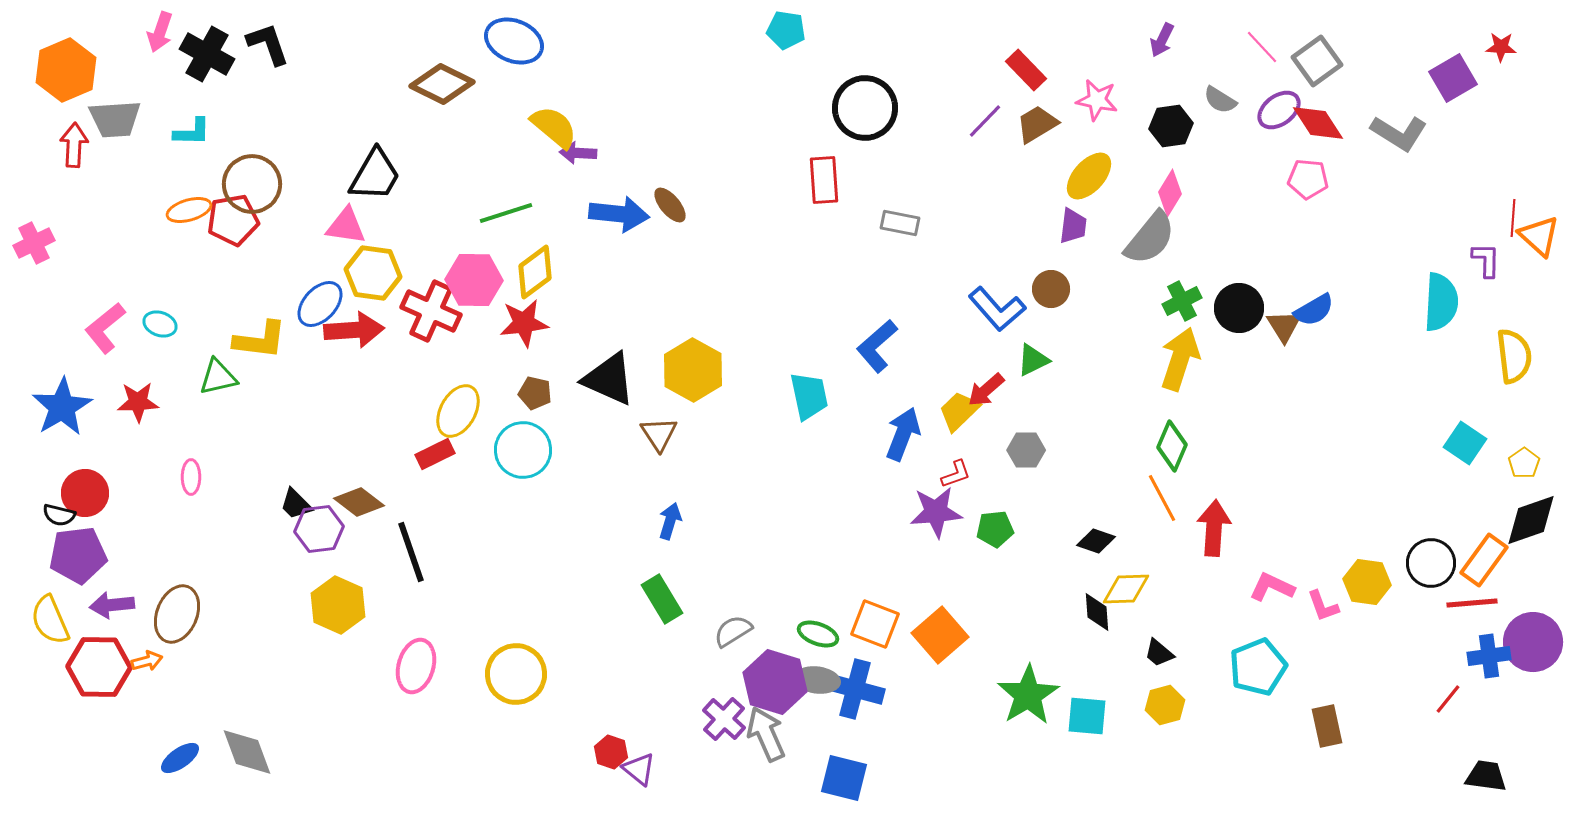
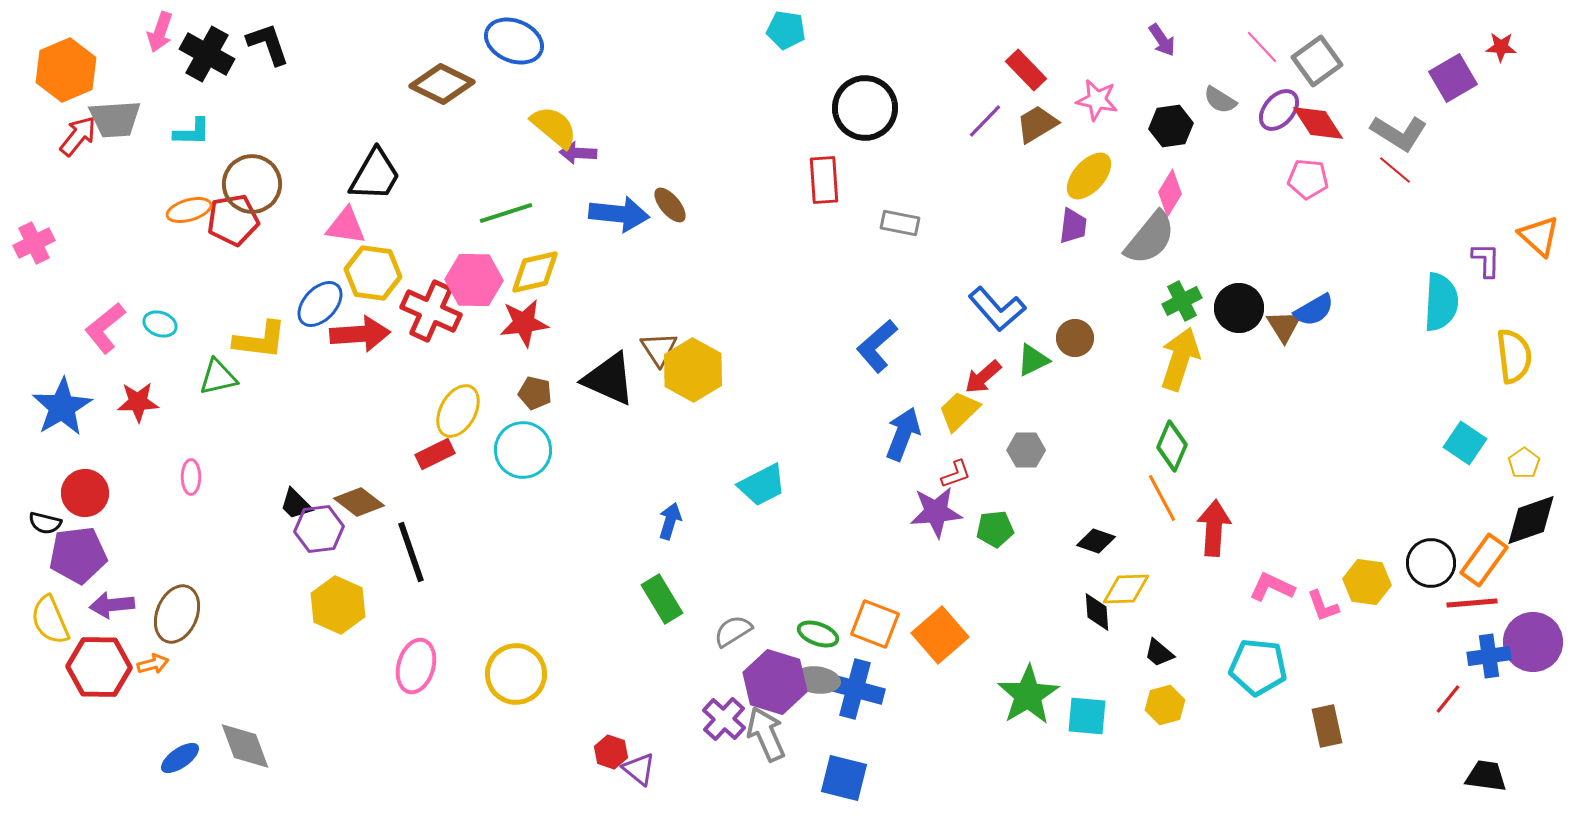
purple arrow at (1162, 40): rotated 60 degrees counterclockwise
purple ellipse at (1279, 110): rotated 12 degrees counterclockwise
red arrow at (74, 145): moved 4 px right, 9 px up; rotated 36 degrees clockwise
red line at (1513, 218): moved 118 px left, 48 px up; rotated 54 degrees counterclockwise
yellow diamond at (535, 272): rotated 24 degrees clockwise
brown circle at (1051, 289): moved 24 px right, 49 px down
red arrow at (354, 330): moved 6 px right, 4 px down
red arrow at (986, 390): moved 3 px left, 13 px up
cyan trapezoid at (809, 396): moved 47 px left, 89 px down; rotated 75 degrees clockwise
brown triangle at (659, 434): moved 85 px up
black semicircle at (59, 515): moved 14 px left, 8 px down
orange arrow at (147, 661): moved 6 px right, 3 px down
cyan pentagon at (1258, 667): rotated 28 degrees clockwise
gray diamond at (247, 752): moved 2 px left, 6 px up
